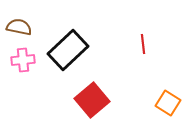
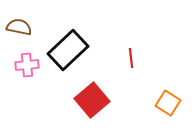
red line: moved 12 px left, 14 px down
pink cross: moved 4 px right, 5 px down
